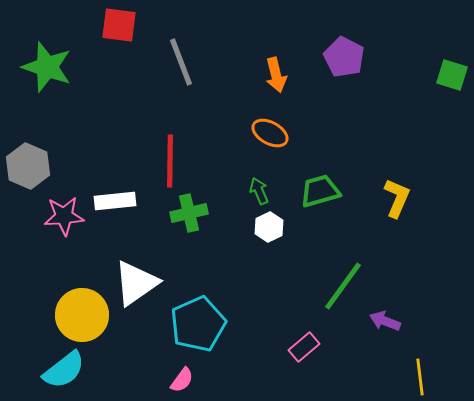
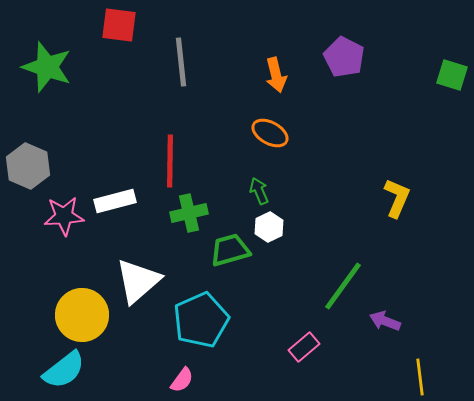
gray line: rotated 15 degrees clockwise
green trapezoid: moved 90 px left, 59 px down
white rectangle: rotated 9 degrees counterclockwise
white triangle: moved 2 px right, 2 px up; rotated 6 degrees counterclockwise
cyan pentagon: moved 3 px right, 4 px up
